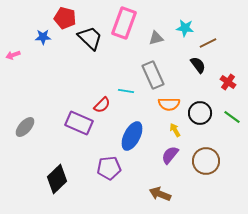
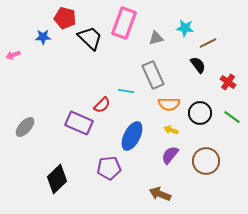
yellow arrow: moved 4 px left; rotated 40 degrees counterclockwise
